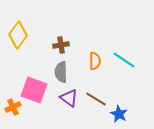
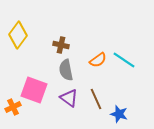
brown cross: rotated 21 degrees clockwise
orange semicircle: moved 3 px right, 1 px up; rotated 54 degrees clockwise
gray semicircle: moved 5 px right, 2 px up; rotated 10 degrees counterclockwise
brown line: rotated 35 degrees clockwise
blue star: rotated 12 degrees counterclockwise
